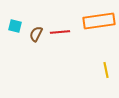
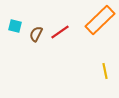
orange rectangle: moved 1 px right, 1 px up; rotated 36 degrees counterclockwise
red line: rotated 30 degrees counterclockwise
yellow line: moved 1 px left, 1 px down
